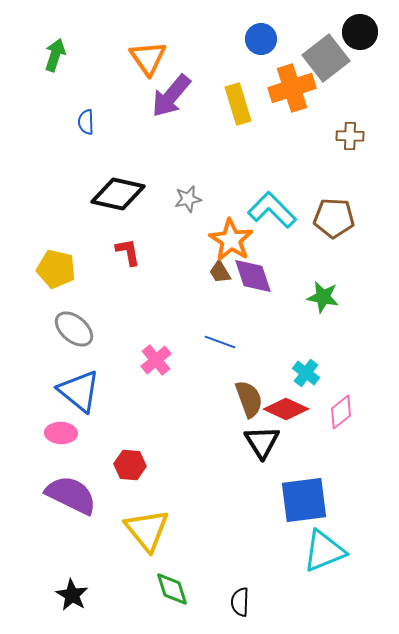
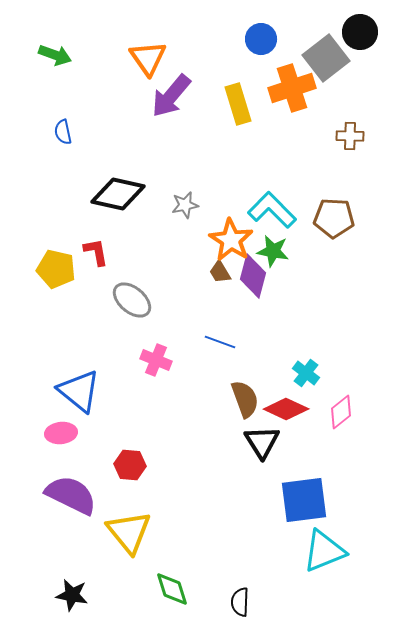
green arrow: rotated 92 degrees clockwise
blue semicircle: moved 23 px left, 10 px down; rotated 10 degrees counterclockwise
gray star: moved 3 px left, 6 px down
red L-shape: moved 32 px left
purple diamond: rotated 33 degrees clockwise
green star: moved 50 px left, 46 px up
gray ellipse: moved 58 px right, 29 px up
pink cross: rotated 28 degrees counterclockwise
brown semicircle: moved 4 px left
pink ellipse: rotated 8 degrees counterclockwise
yellow triangle: moved 18 px left, 2 px down
black star: rotated 20 degrees counterclockwise
